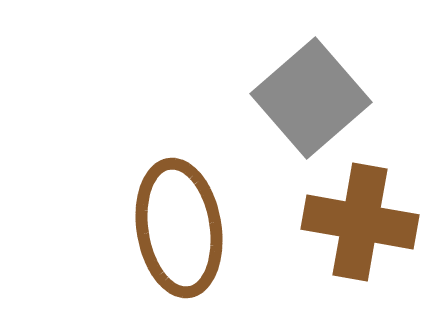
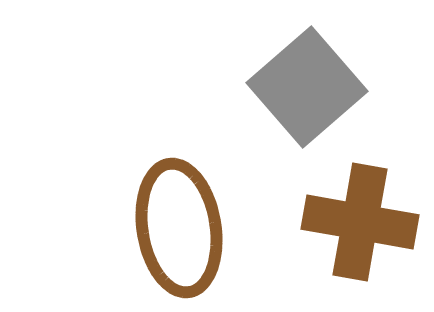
gray square: moved 4 px left, 11 px up
